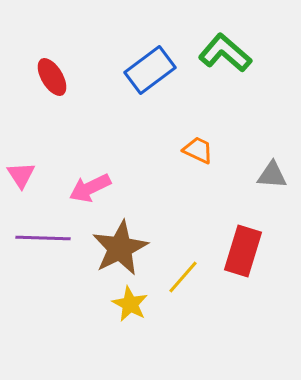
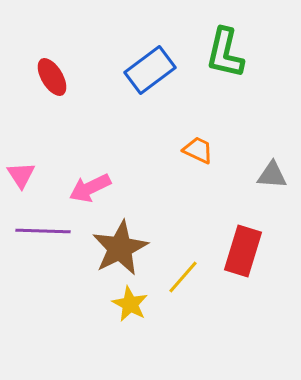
green L-shape: rotated 118 degrees counterclockwise
purple line: moved 7 px up
